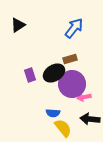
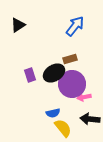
blue arrow: moved 1 px right, 2 px up
blue semicircle: rotated 16 degrees counterclockwise
